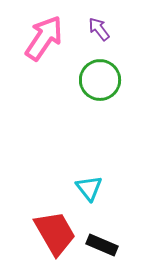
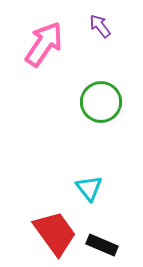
purple arrow: moved 1 px right, 3 px up
pink arrow: moved 6 px down
green circle: moved 1 px right, 22 px down
red trapezoid: rotated 6 degrees counterclockwise
